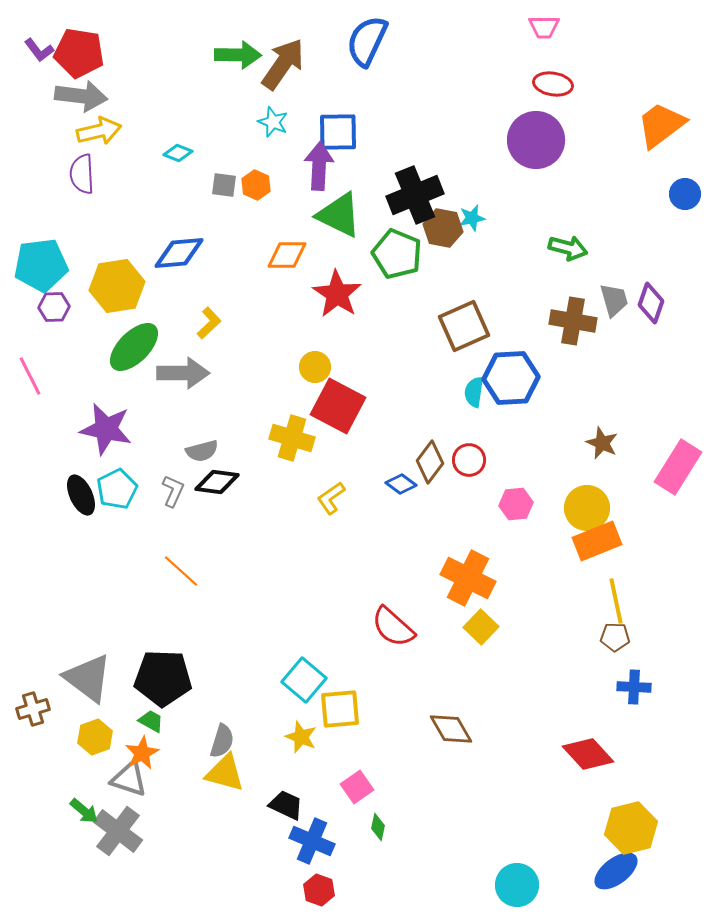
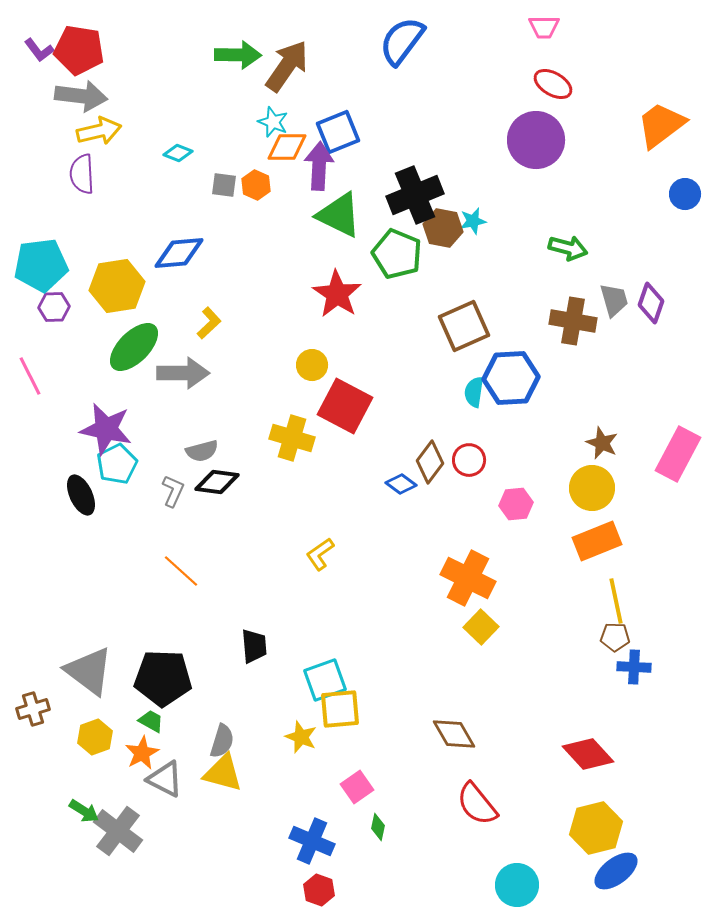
blue semicircle at (367, 41): moved 35 px right; rotated 12 degrees clockwise
red pentagon at (79, 53): moved 3 px up
brown arrow at (283, 64): moved 4 px right, 2 px down
red ellipse at (553, 84): rotated 21 degrees clockwise
blue square at (338, 132): rotated 21 degrees counterclockwise
cyan star at (472, 218): moved 1 px right, 3 px down
orange diamond at (287, 255): moved 108 px up
yellow circle at (315, 367): moved 3 px left, 2 px up
red square at (338, 406): moved 7 px right
pink rectangle at (678, 467): moved 13 px up; rotated 4 degrees counterclockwise
cyan pentagon at (117, 489): moved 25 px up
yellow L-shape at (331, 498): moved 11 px left, 56 px down
yellow circle at (587, 508): moved 5 px right, 20 px up
red semicircle at (393, 627): moved 84 px right, 177 px down; rotated 9 degrees clockwise
gray triangle at (88, 678): moved 1 px right, 7 px up
cyan square at (304, 680): moved 21 px right; rotated 30 degrees clockwise
blue cross at (634, 687): moved 20 px up
brown diamond at (451, 729): moved 3 px right, 5 px down
yellow triangle at (225, 773): moved 2 px left
gray triangle at (129, 779): moved 36 px right; rotated 9 degrees clockwise
black trapezoid at (286, 805): moved 32 px left, 159 px up; rotated 60 degrees clockwise
green arrow at (84, 811): rotated 8 degrees counterclockwise
yellow hexagon at (631, 828): moved 35 px left
